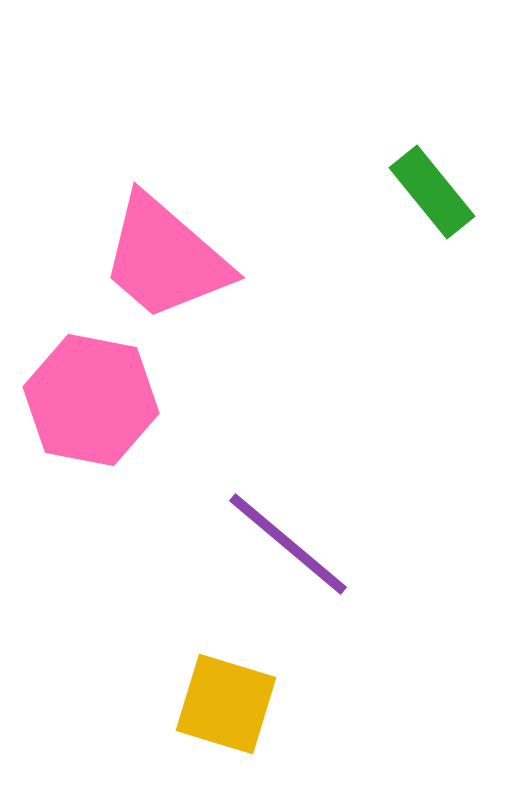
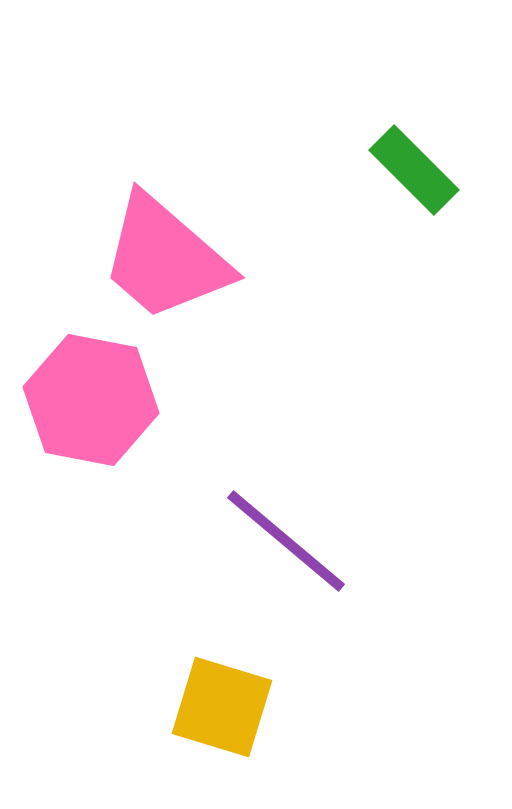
green rectangle: moved 18 px left, 22 px up; rotated 6 degrees counterclockwise
purple line: moved 2 px left, 3 px up
yellow square: moved 4 px left, 3 px down
